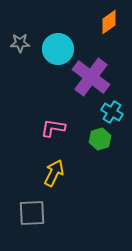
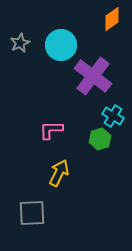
orange diamond: moved 3 px right, 3 px up
gray star: rotated 24 degrees counterclockwise
cyan circle: moved 3 px right, 4 px up
purple cross: moved 2 px right, 1 px up
cyan cross: moved 1 px right, 4 px down
pink L-shape: moved 2 px left, 2 px down; rotated 10 degrees counterclockwise
yellow arrow: moved 5 px right
